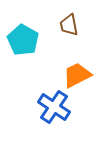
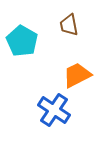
cyan pentagon: moved 1 px left, 1 px down
blue cross: moved 3 px down
